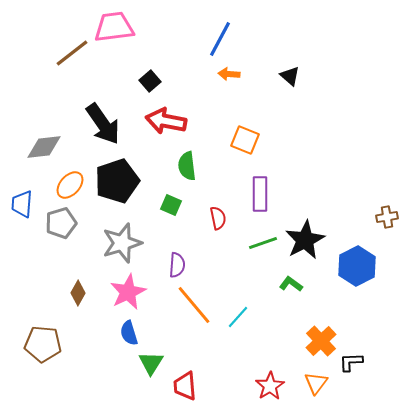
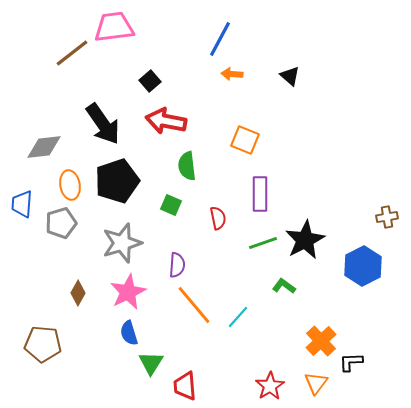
orange arrow: moved 3 px right
orange ellipse: rotated 52 degrees counterclockwise
blue hexagon: moved 6 px right
green L-shape: moved 7 px left, 2 px down
